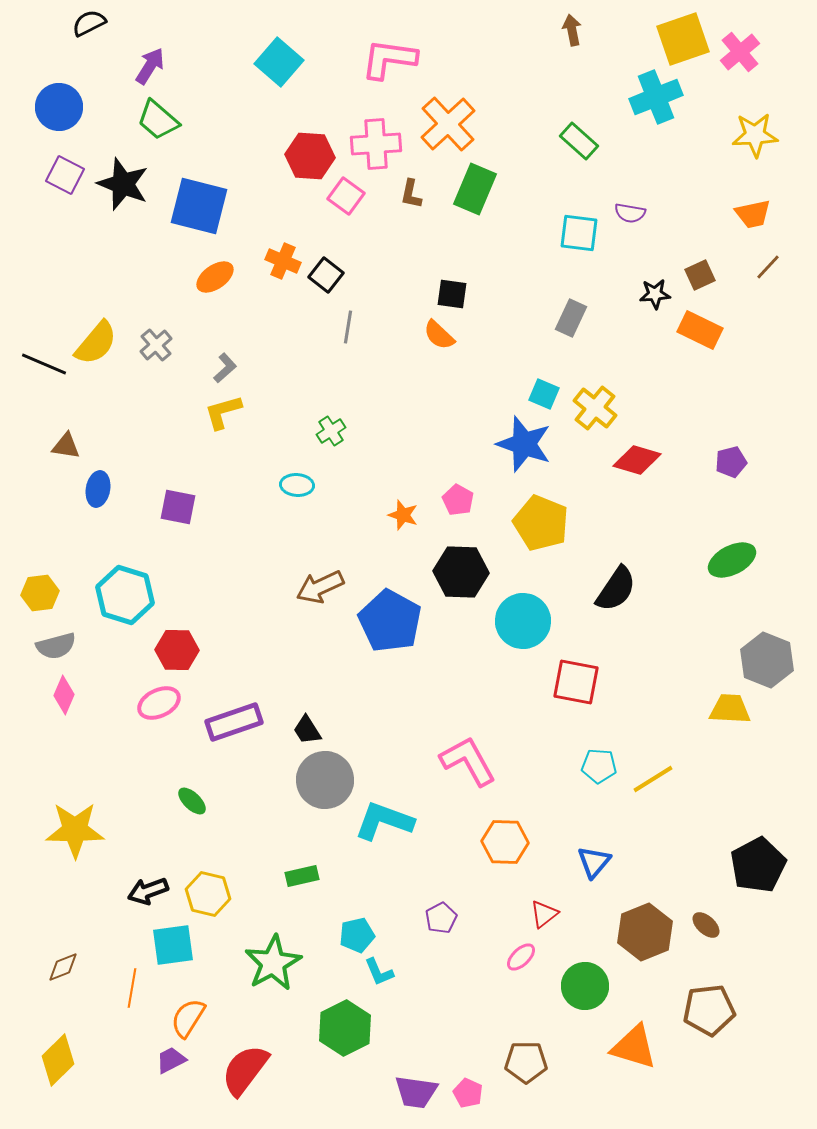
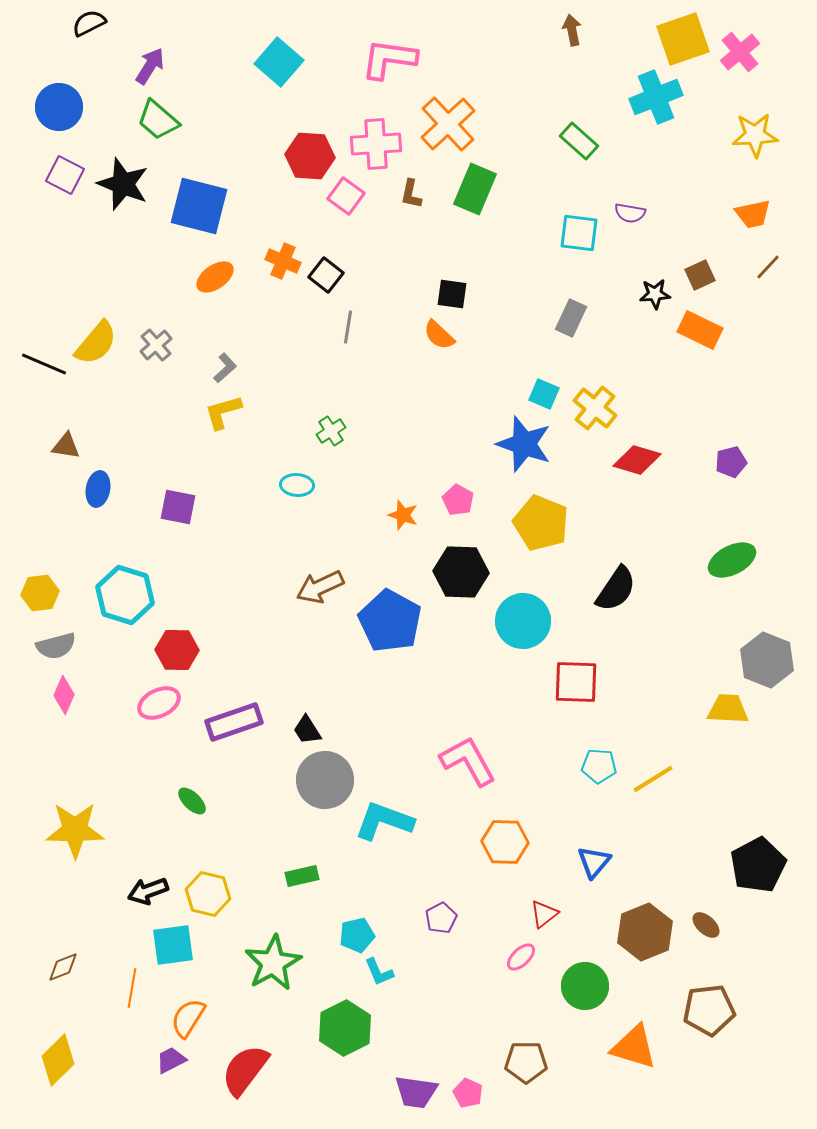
red square at (576, 682): rotated 9 degrees counterclockwise
yellow trapezoid at (730, 709): moved 2 px left
